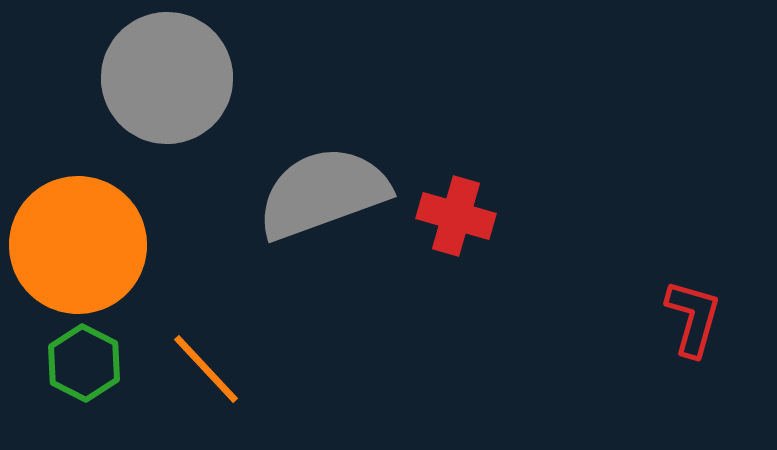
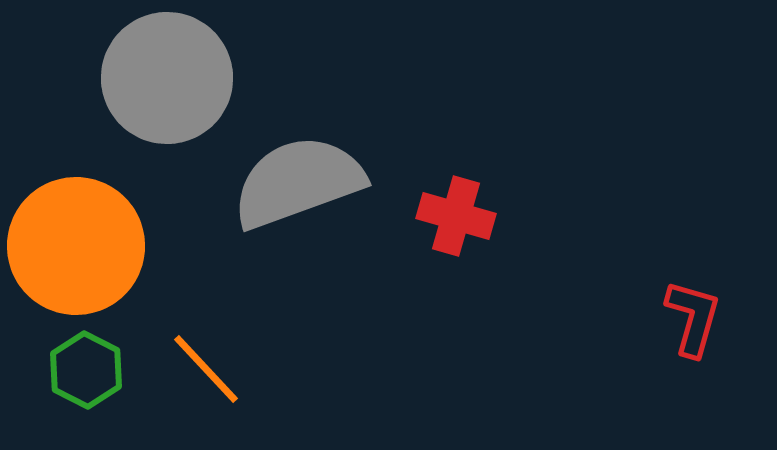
gray semicircle: moved 25 px left, 11 px up
orange circle: moved 2 px left, 1 px down
green hexagon: moved 2 px right, 7 px down
